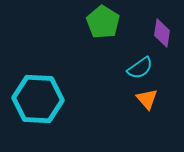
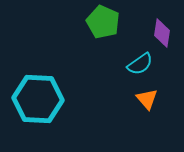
green pentagon: rotated 8 degrees counterclockwise
cyan semicircle: moved 4 px up
